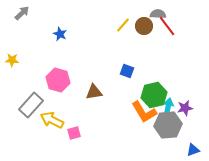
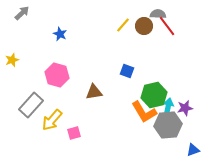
yellow star: rotated 24 degrees counterclockwise
pink hexagon: moved 1 px left, 5 px up
yellow arrow: rotated 75 degrees counterclockwise
